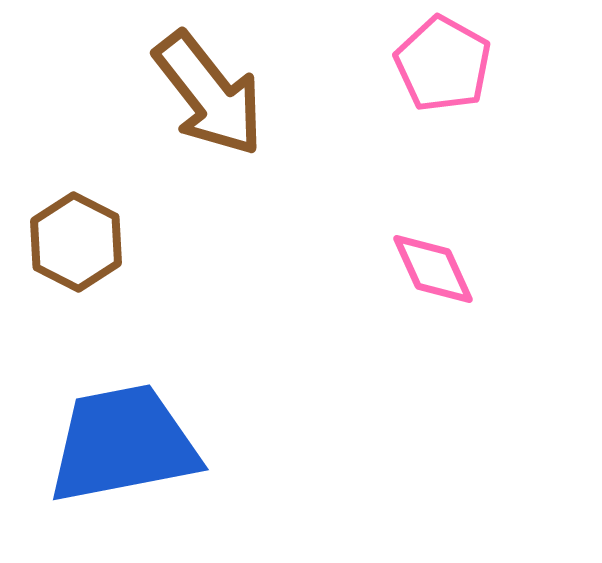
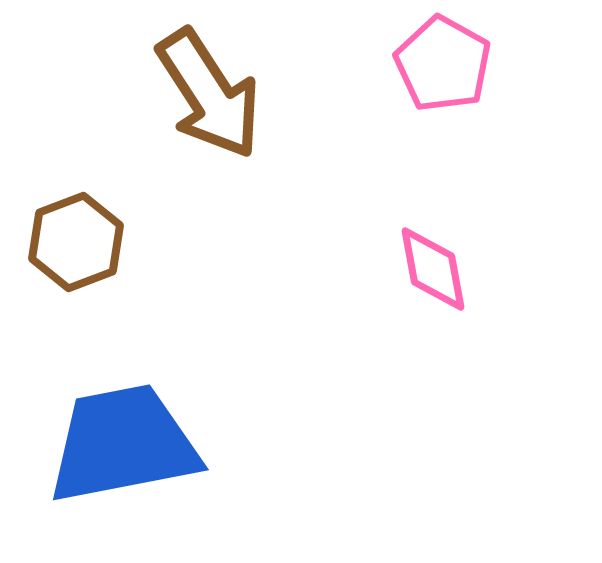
brown arrow: rotated 5 degrees clockwise
brown hexagon: rotated 12 degrees clockwise
pink diamond: rotated 14 degrees clockwise
